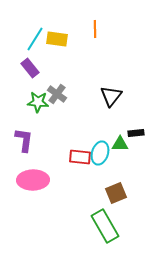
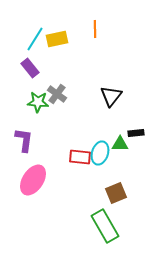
yellow rectangle: rotated 20 degrees counterclockwise
pink ellipse: rotated 56 degrees counterclockwise
